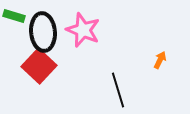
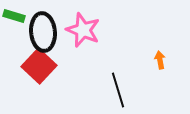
orange arrow: rotated 36 degrees counterclockwise
